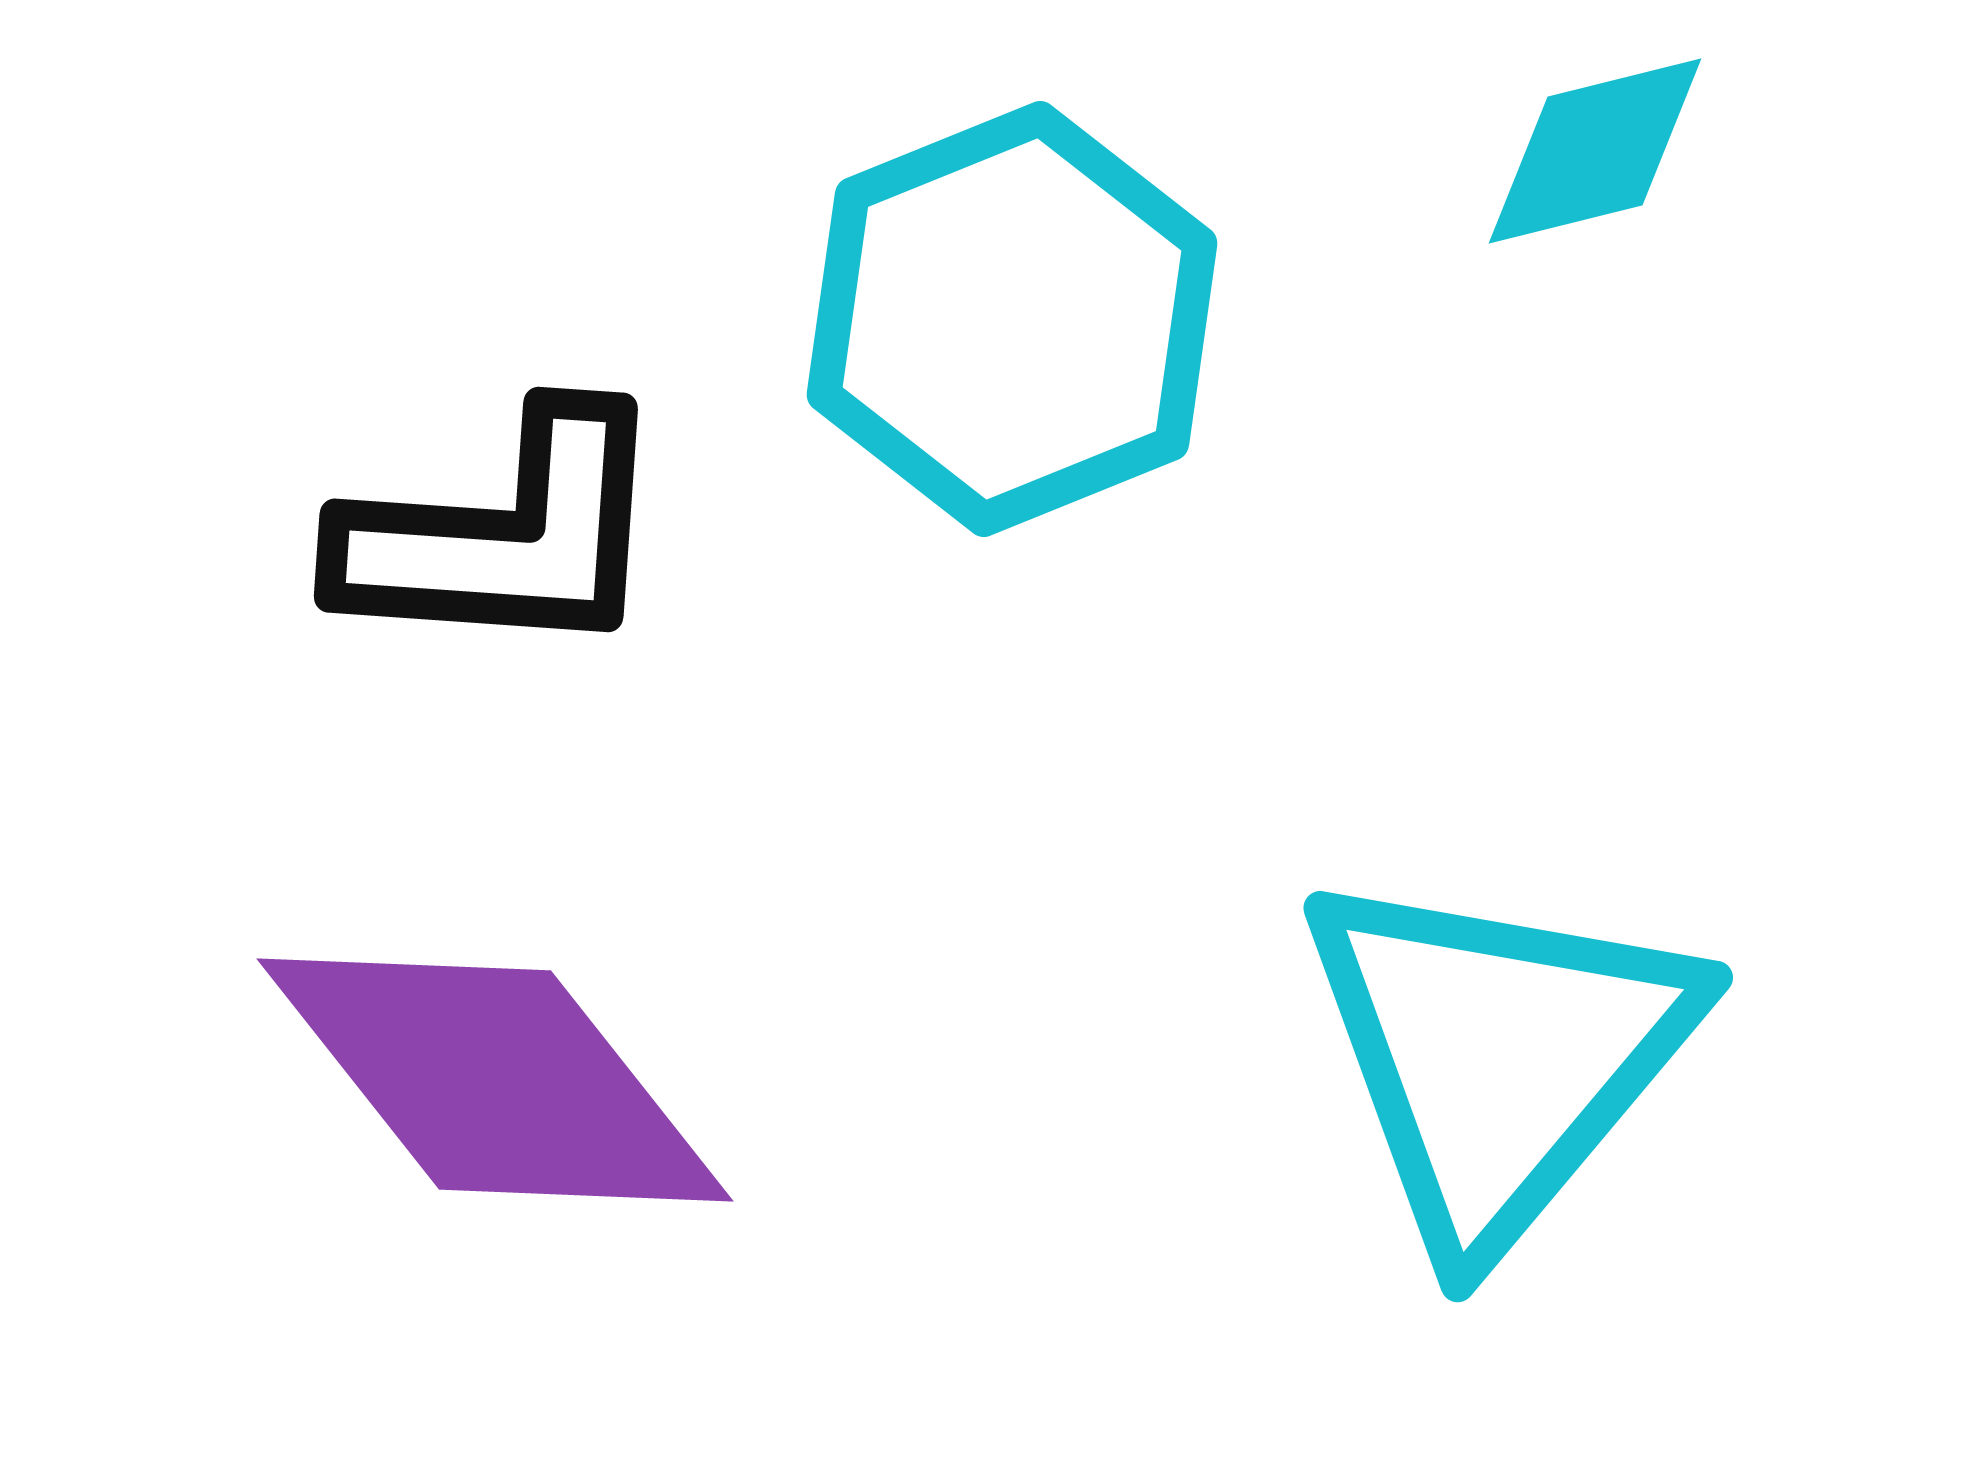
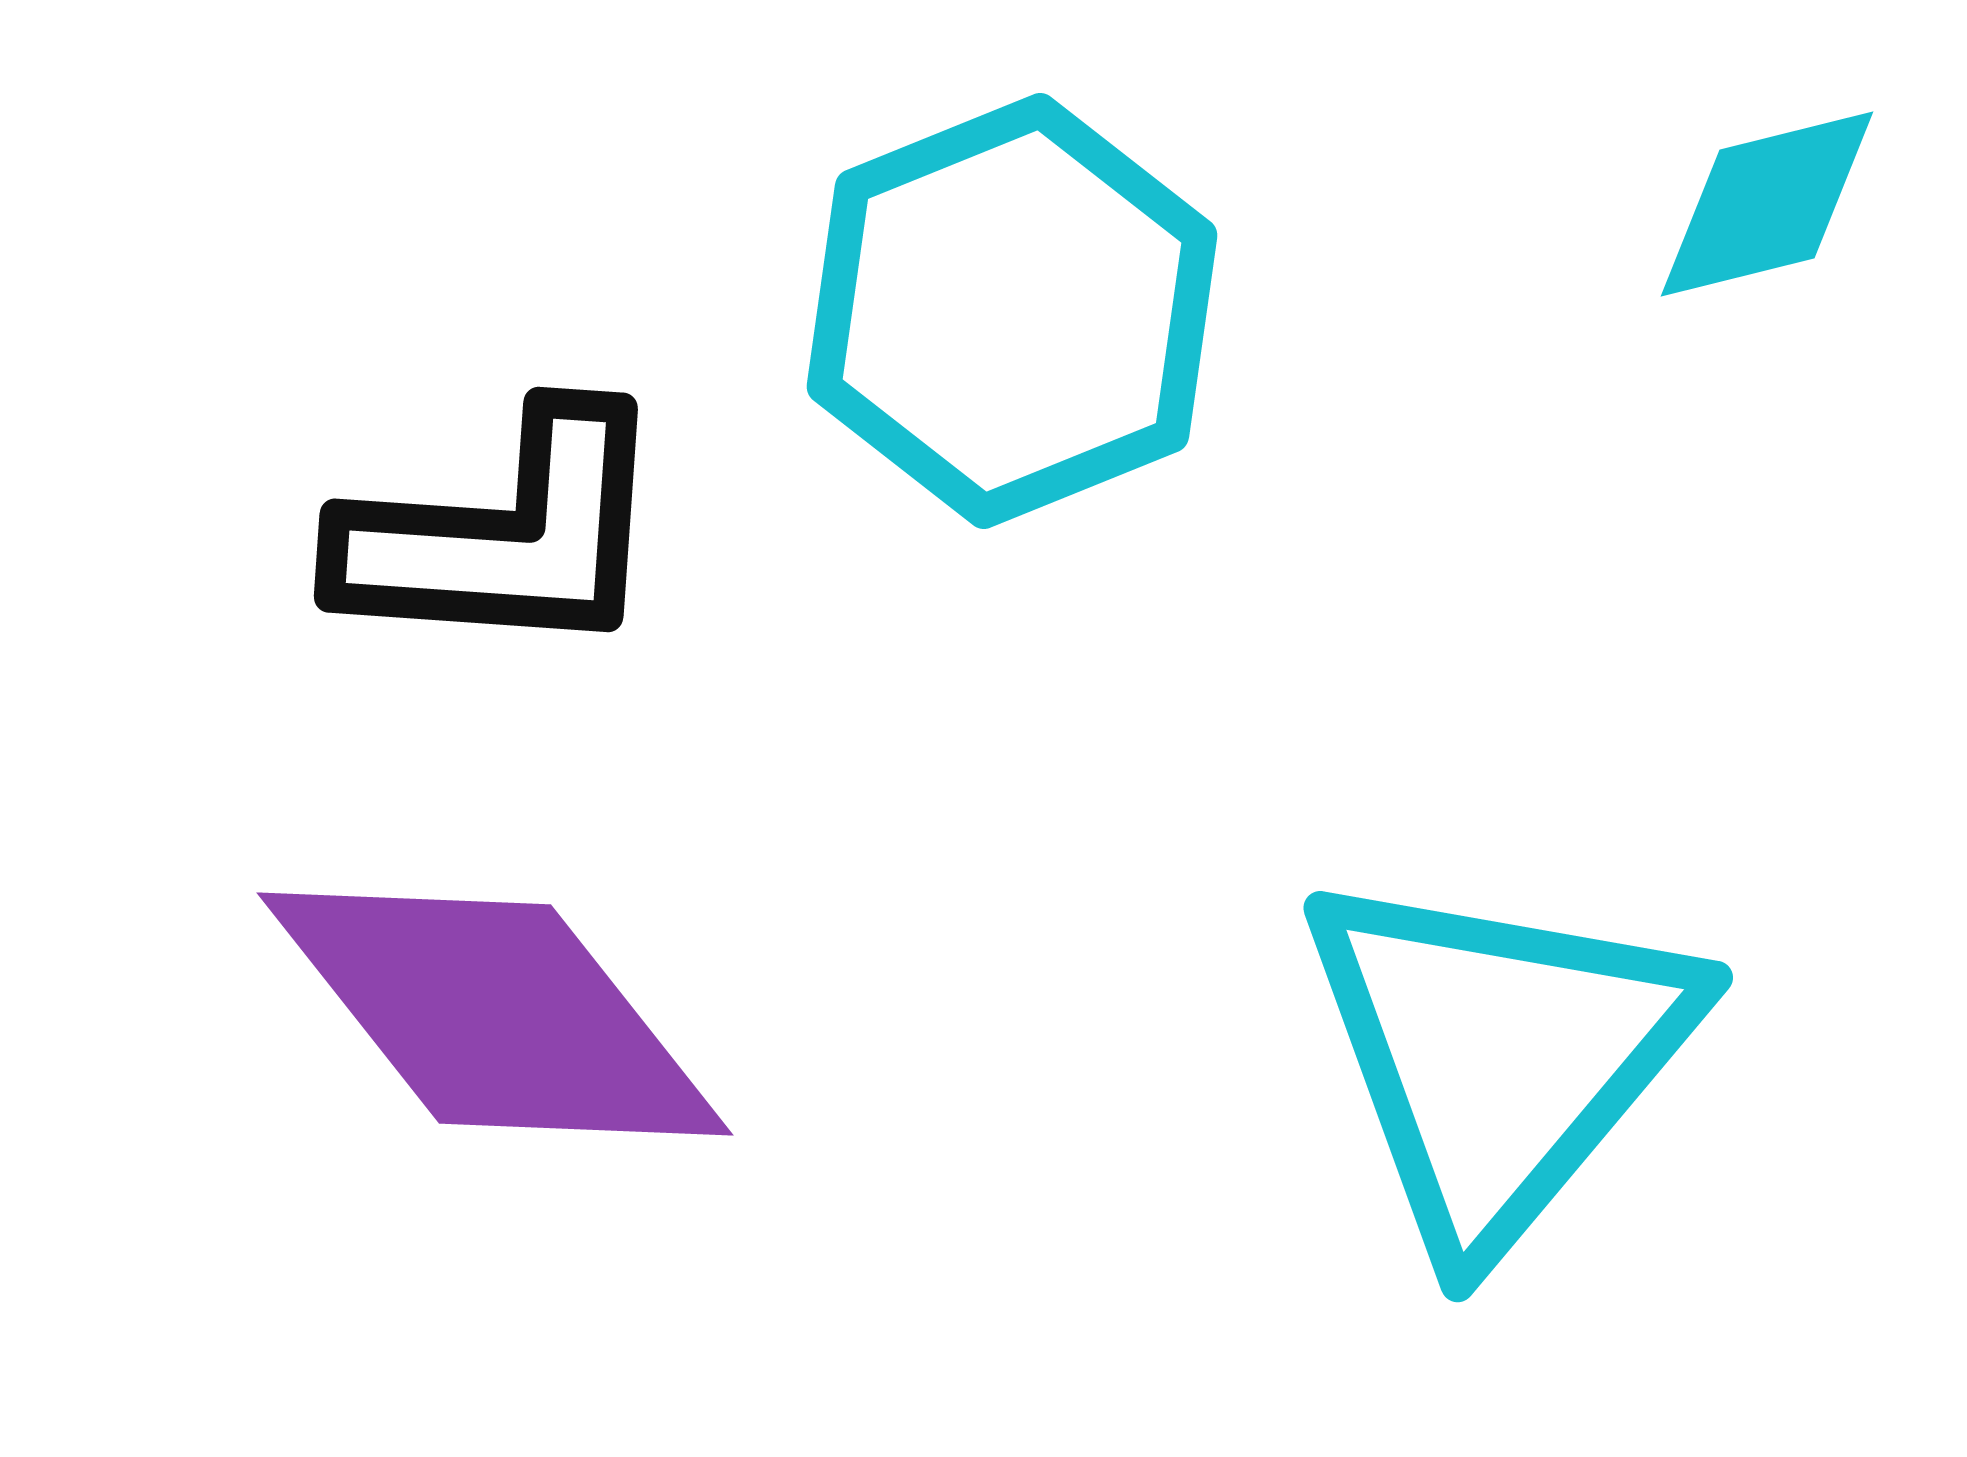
cyan diamond: moved 172 px right, 53 px down
cyan hexagon: moved 8 px up
purple diamond: moved 66 px up
